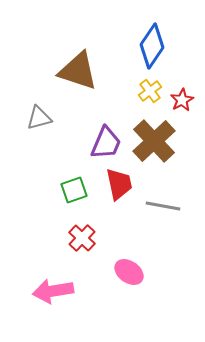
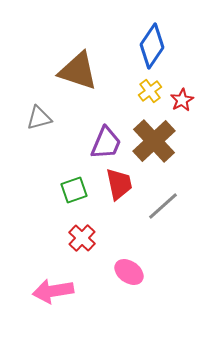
gray line: rotated 52 degrees counterclockwise
